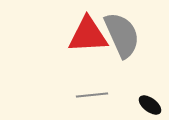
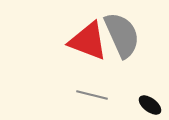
red triangle: moved 6 px down; rotated 24 degrees clockwise
gray line: rotated 20 degrees clockwise
